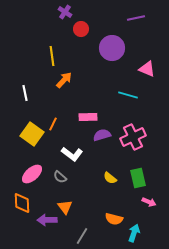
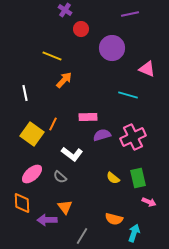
purple cross: moved 2 px up
purple line: moved 6 px left, 4 px up
yellow line: rotated 60 degrees counterclockwise
yellow semicircle: moved 3 px right
